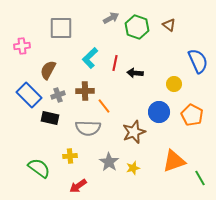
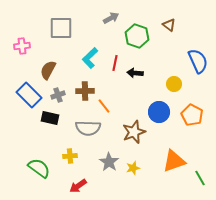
green hexagon: moved 9 px down
